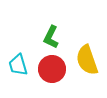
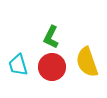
yellow semicircle: moved 2 px down
red circle: moved 2 px up
